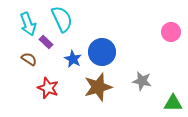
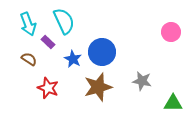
cyan semicircle: moved 2 px right, 2 px down
purple rectangle: moved 2 px right
